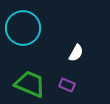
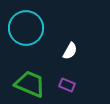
cyan circle: moved 3 px right
white semicircle: moved 6 px left, 2 px up
